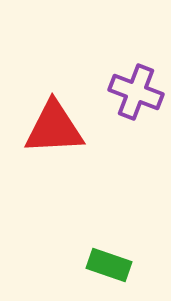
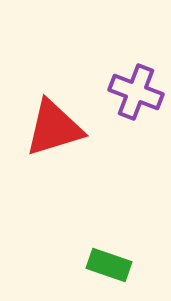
red triangle: rotated 14 degrees counterclockwise
